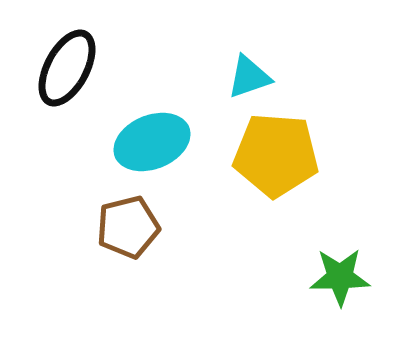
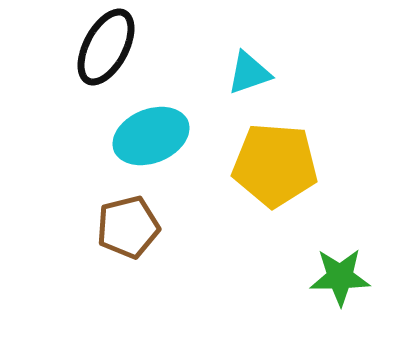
black ellipse: moved 39 px right, 21 px up
cyan triangle: moved 4 px up
cyan ellipse: moved 1 px left, 6 px up
yellow pentagon: moved 1 px left, 10 px down
